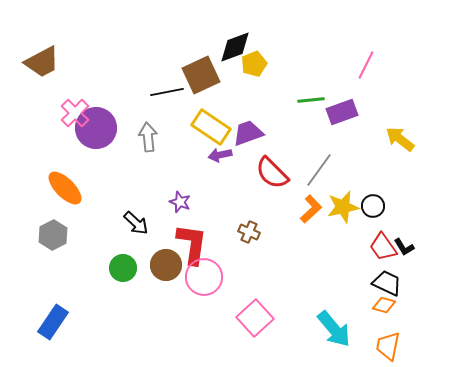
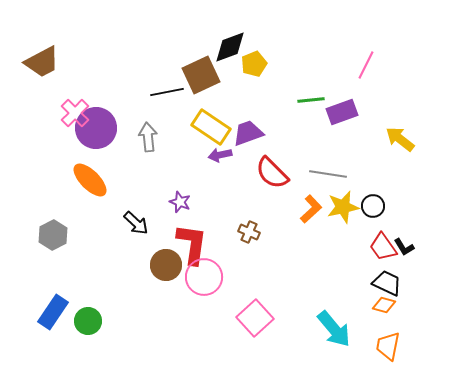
black diamond: moved 5 px left
gray line: moved 9 px right, 4 px down; rotated 63 degrees clockwise
orange ellipse: moved 25 px right, 8 px up
green circle: moved 35 px left, 53 px down
blue rectangle: moved 10 px up
